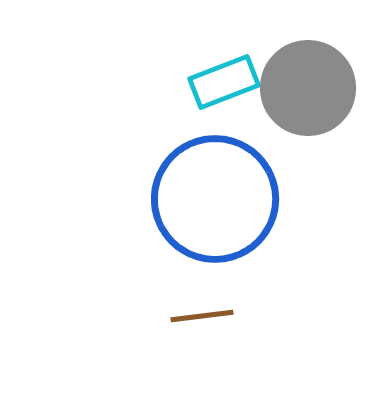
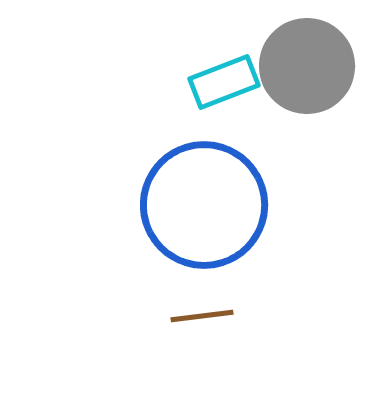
gray circle: moved 1 px left, 22 px up
blue circle: moved 11 px left, 6 px down
